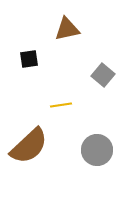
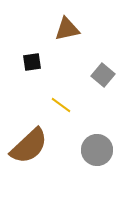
black square: moved 3 px right, 3 px down
yellow line: rotated 45 degrees clockwise
